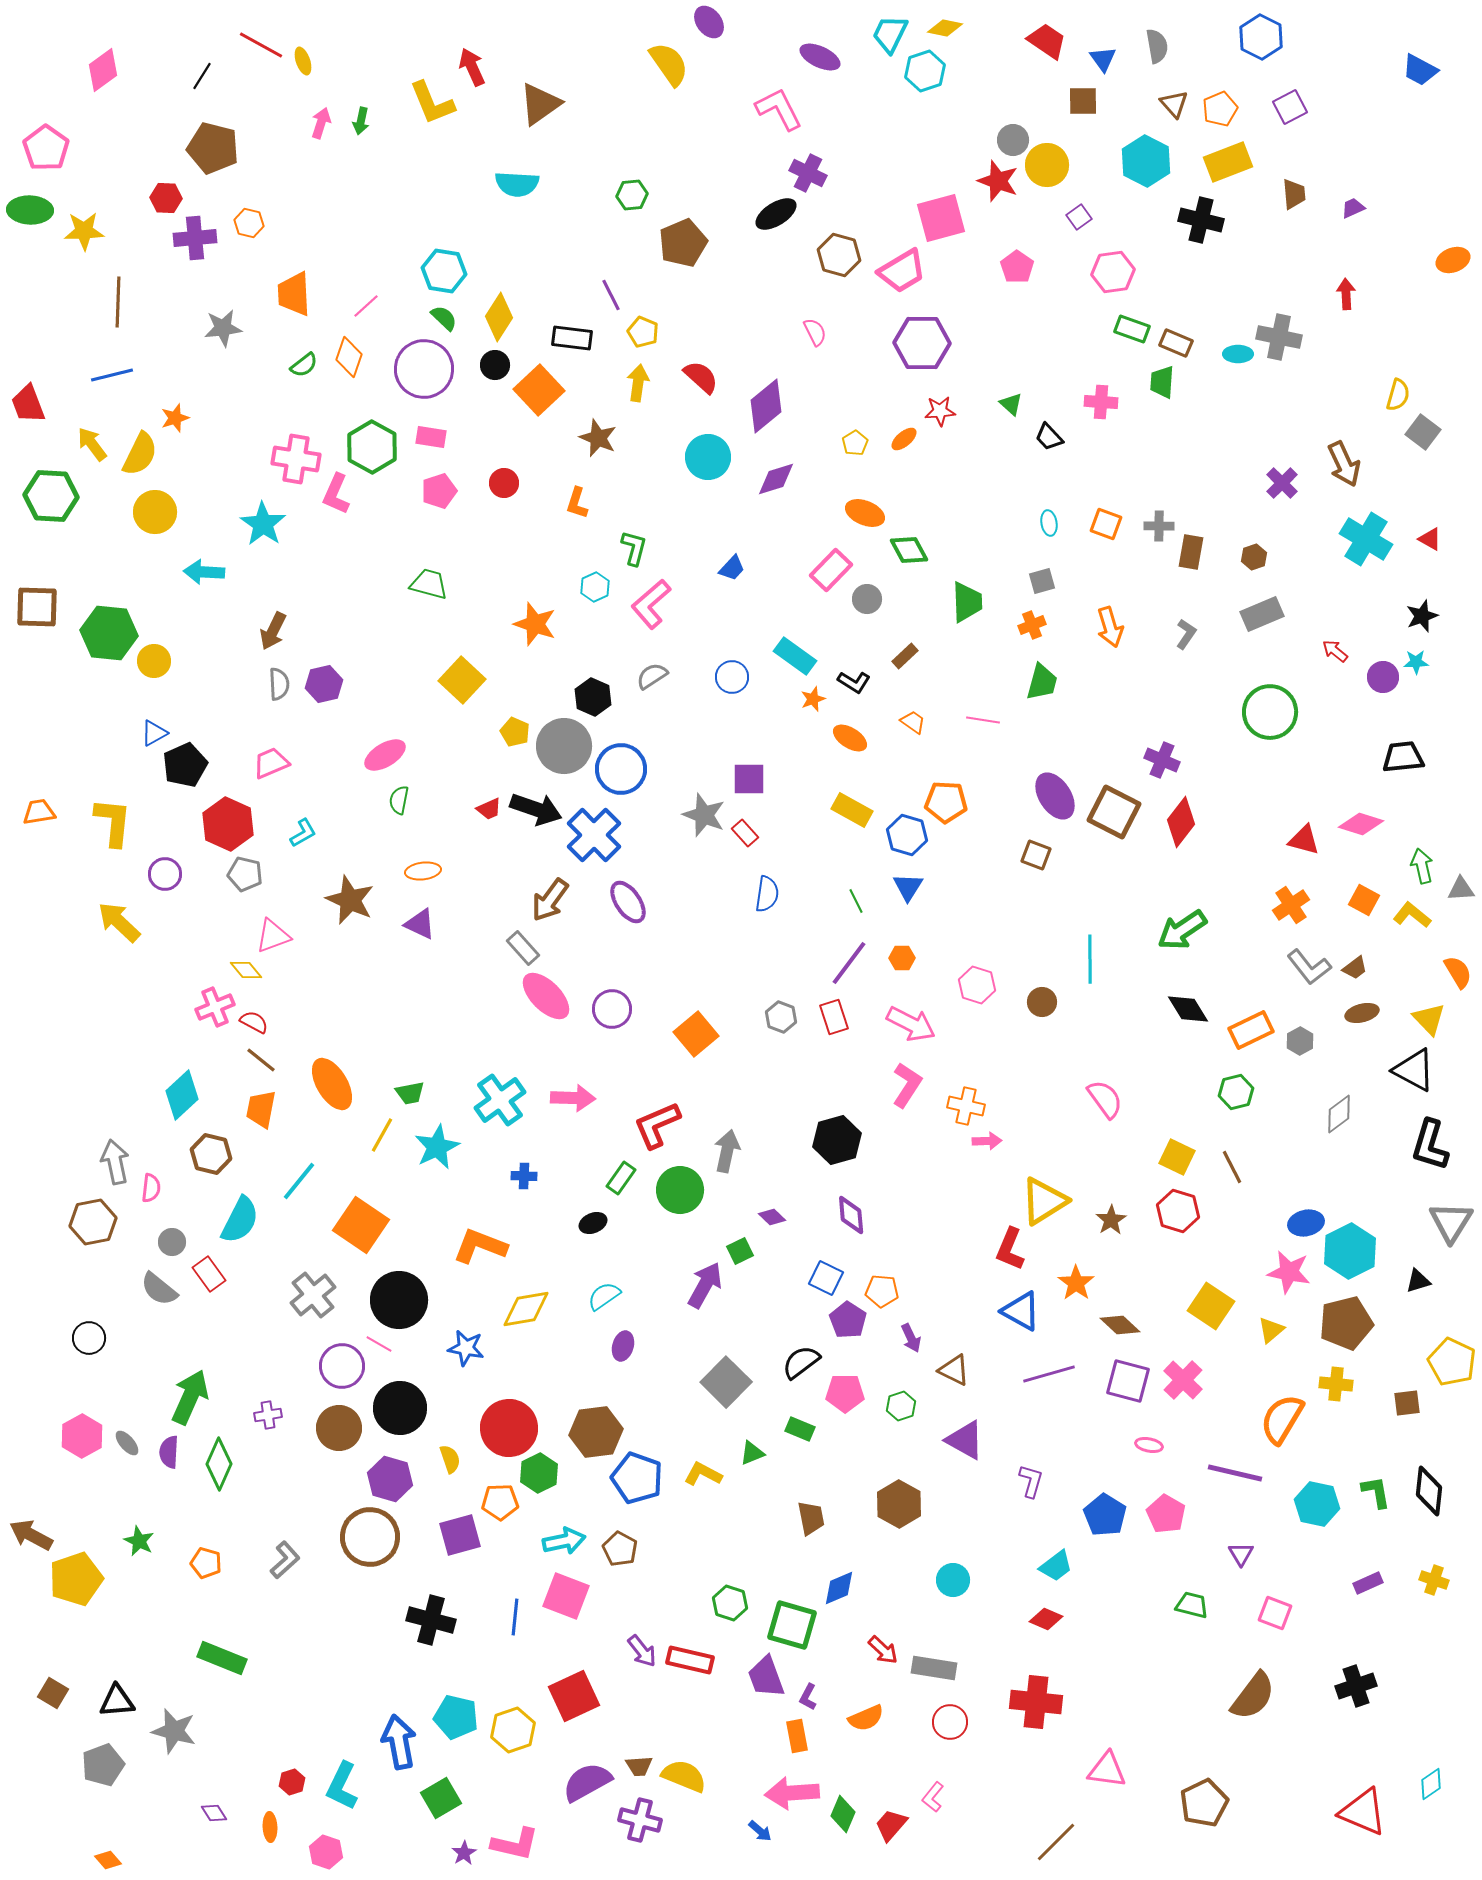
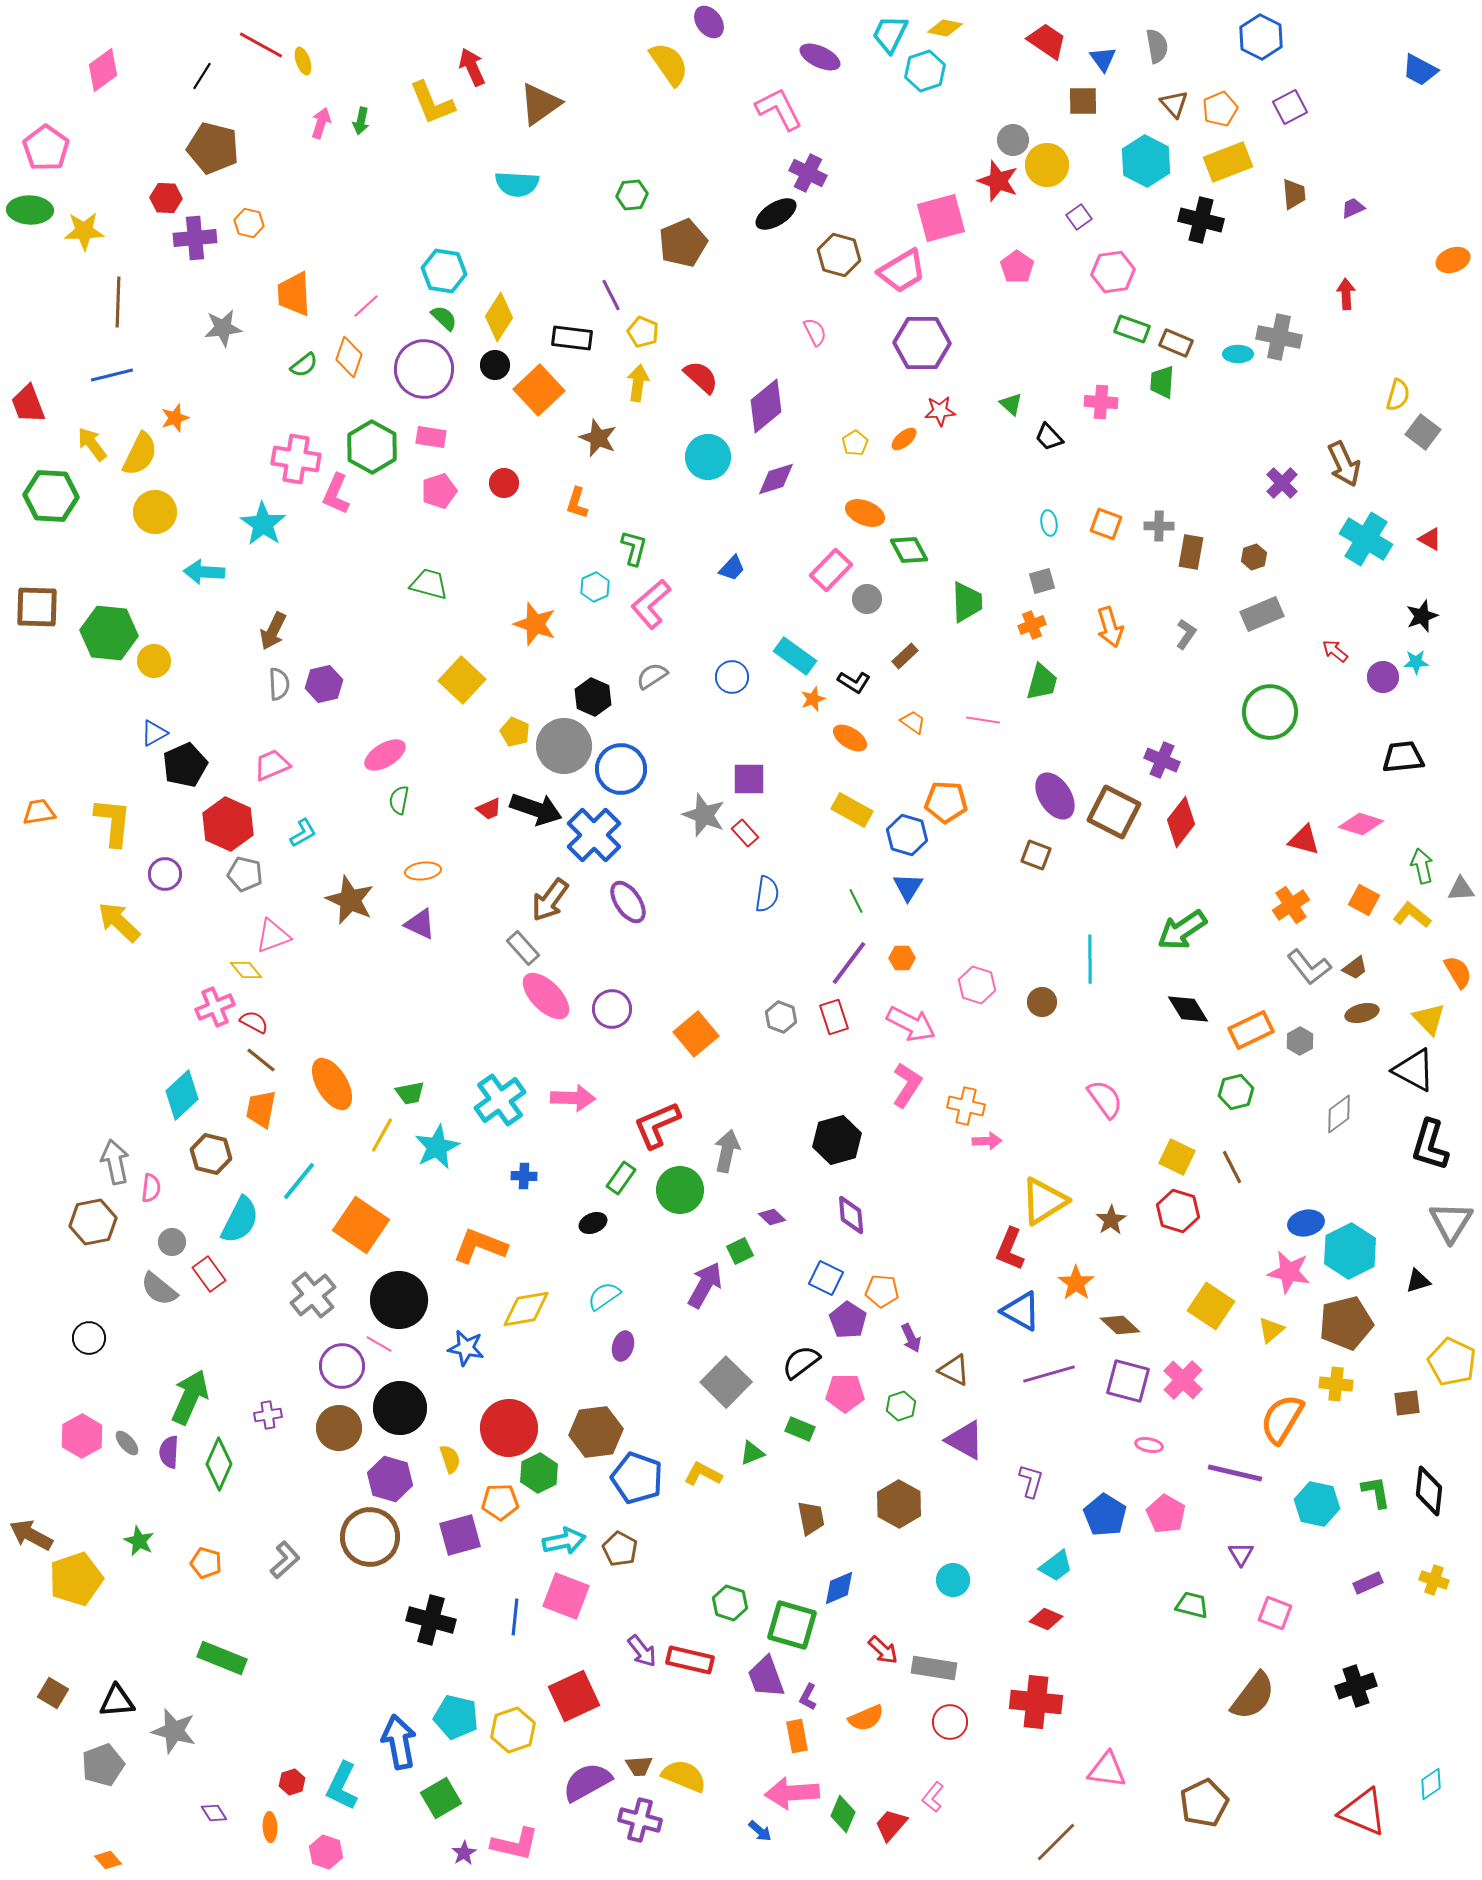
pink trapezoid at (271, 763): moved 1 px right, 2 px down
